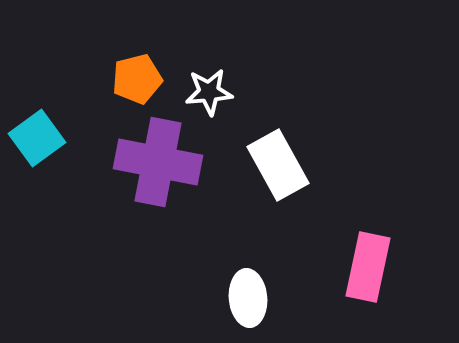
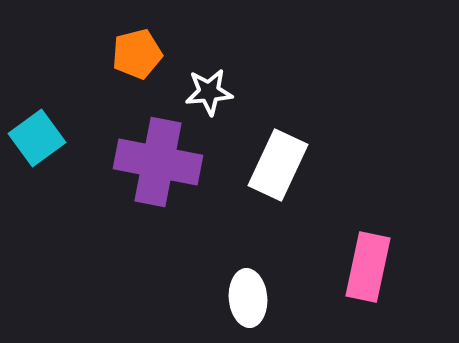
orange pentagon: moved 25 px up
white rectangle: rotated 54 degrees clockwise
